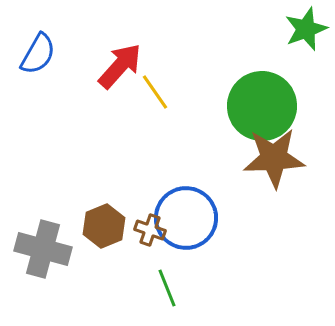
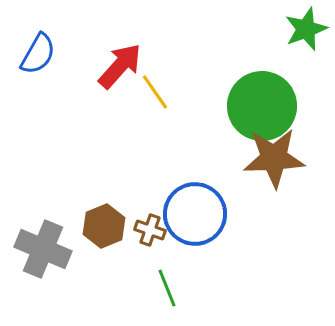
blue circle: moved 9 px right, 4 px up
gray cross: rotated 8 degrees clockwise
